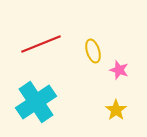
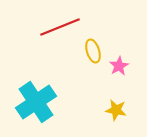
red line: moved 19 px right, 17 px up
pink star: moved 4 px up; rotated 24 degrees clockwise
yellow star: rotated 25 degrees counterclockwise
